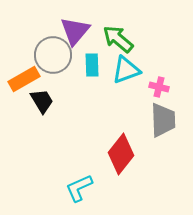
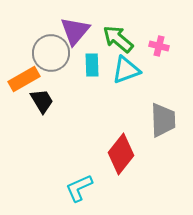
gray circle: moved 2 px left, 2 px up
pink cross: moved 41 px up
